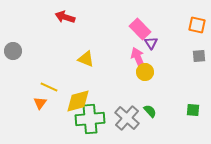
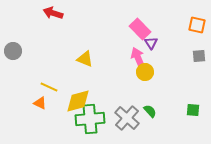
red arrow: moved 12 px left, 4 px up
yellow triangle: moved 1 px left
orange triangle: rotated 40 degrees counterclockwise
